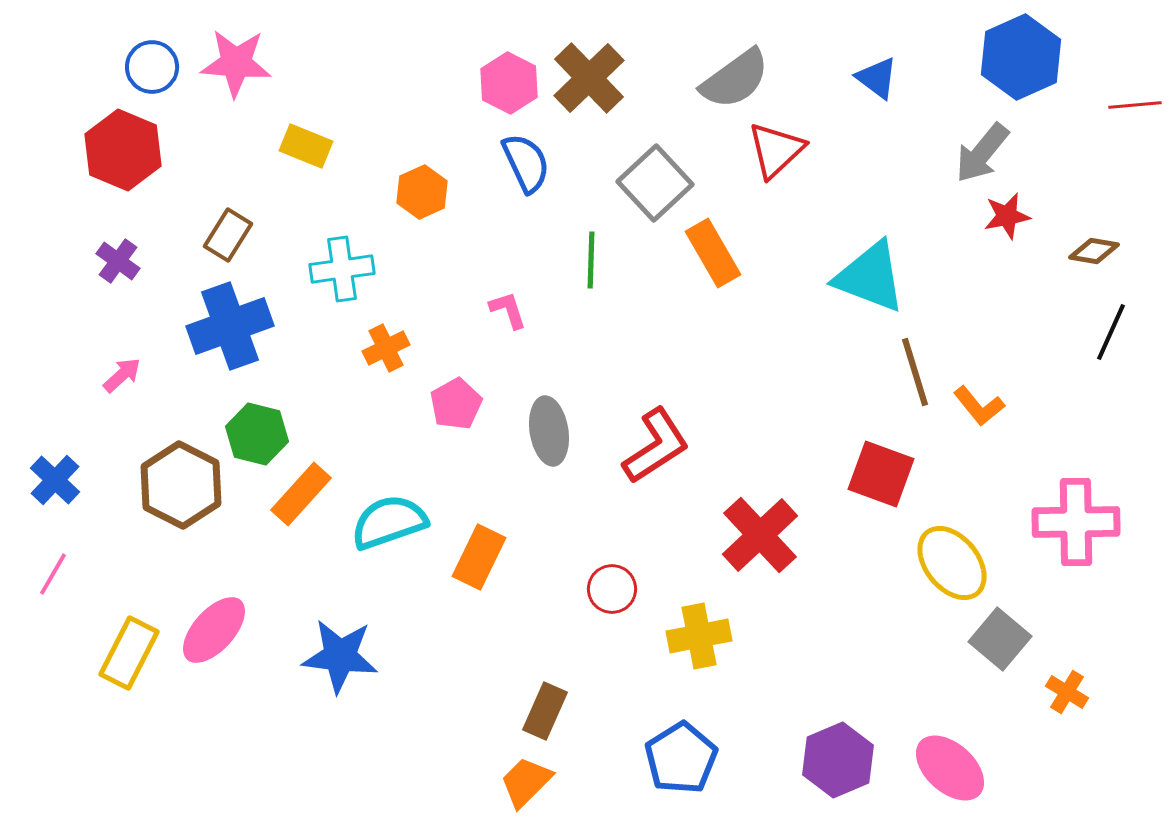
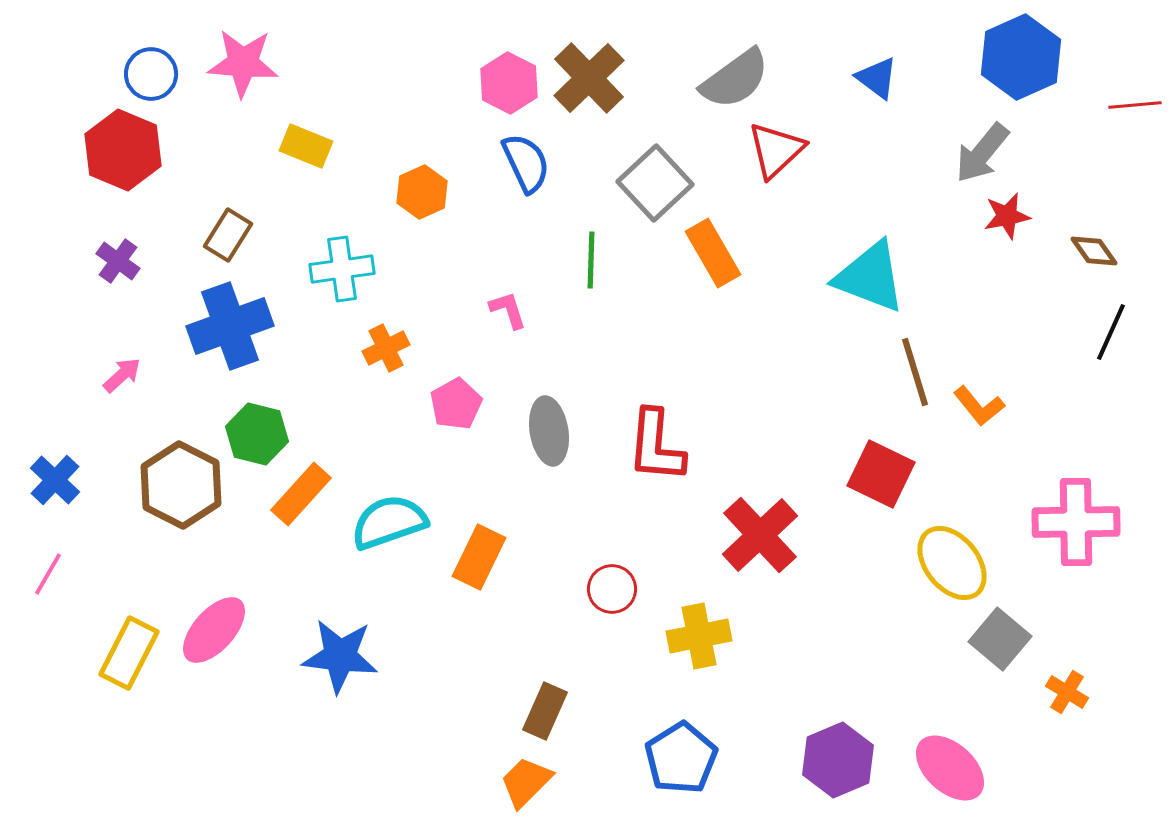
pink star at (236, 63): moved 7 px right
blue circle at (152, 67): moved 1 px left, 7 px down
brown diamond at (1094, 251): rotated 45 degrees clockwise
red L-shape at (656, 446): rotated 128 degrees clockwise
red square at (881, 474): rotated 6 degrees clockwise
pink line at (53, 574): moved 5 px left
